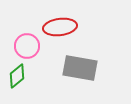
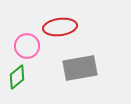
gray rectangle: rotated 20 degrees counterclockwise
green diamond: moved 1 px down
